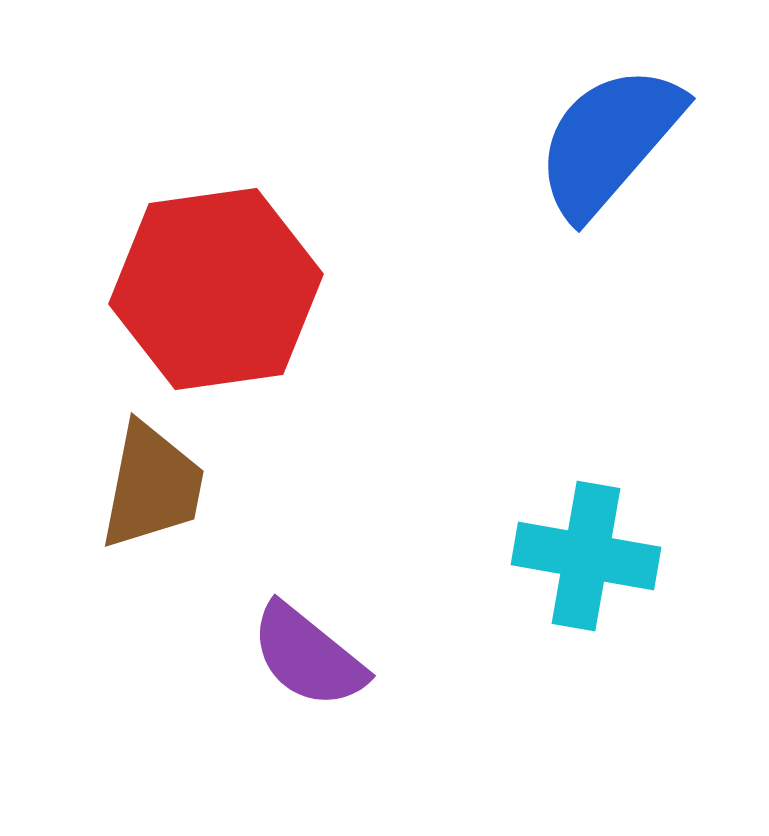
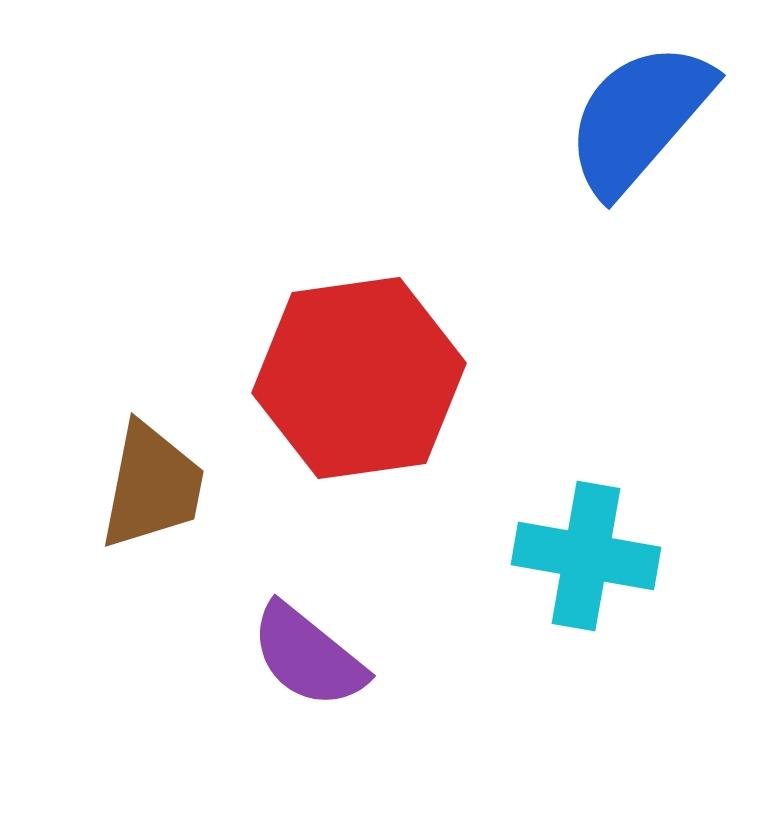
blue semicircle: moved 30 px right, 23 px up
red hexagon: moved 143 px right, 89 px down
